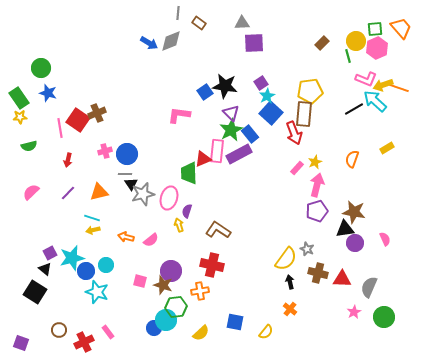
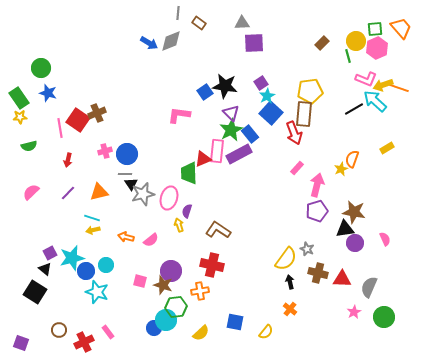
yellow star at (315, 162): moved 26 px right, 7 px down
